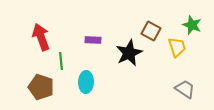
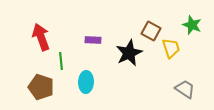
yellow trapezoid: moved 6 px left, 1 px down
